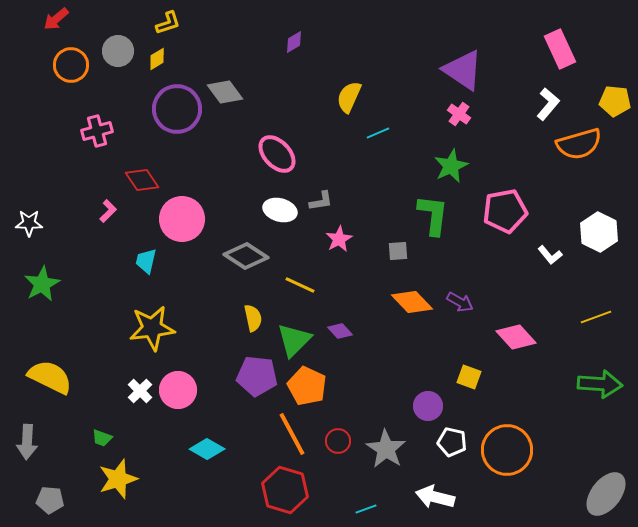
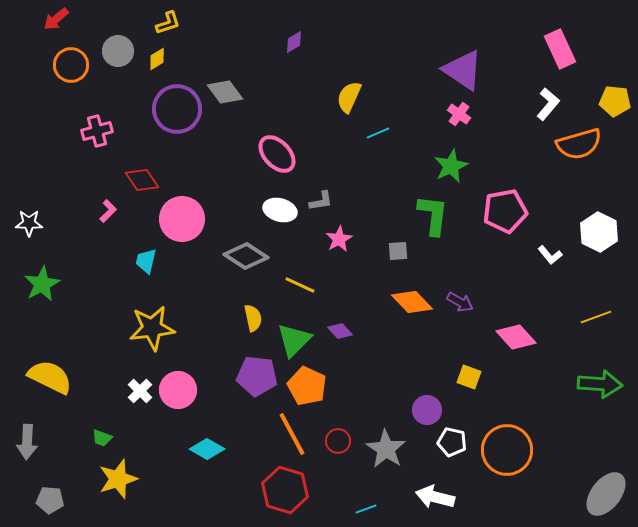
purple circle at (428, 406): moved 1 px left, 4 px down
